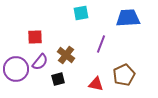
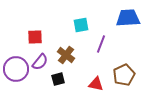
cyan square: moved 12 px down
